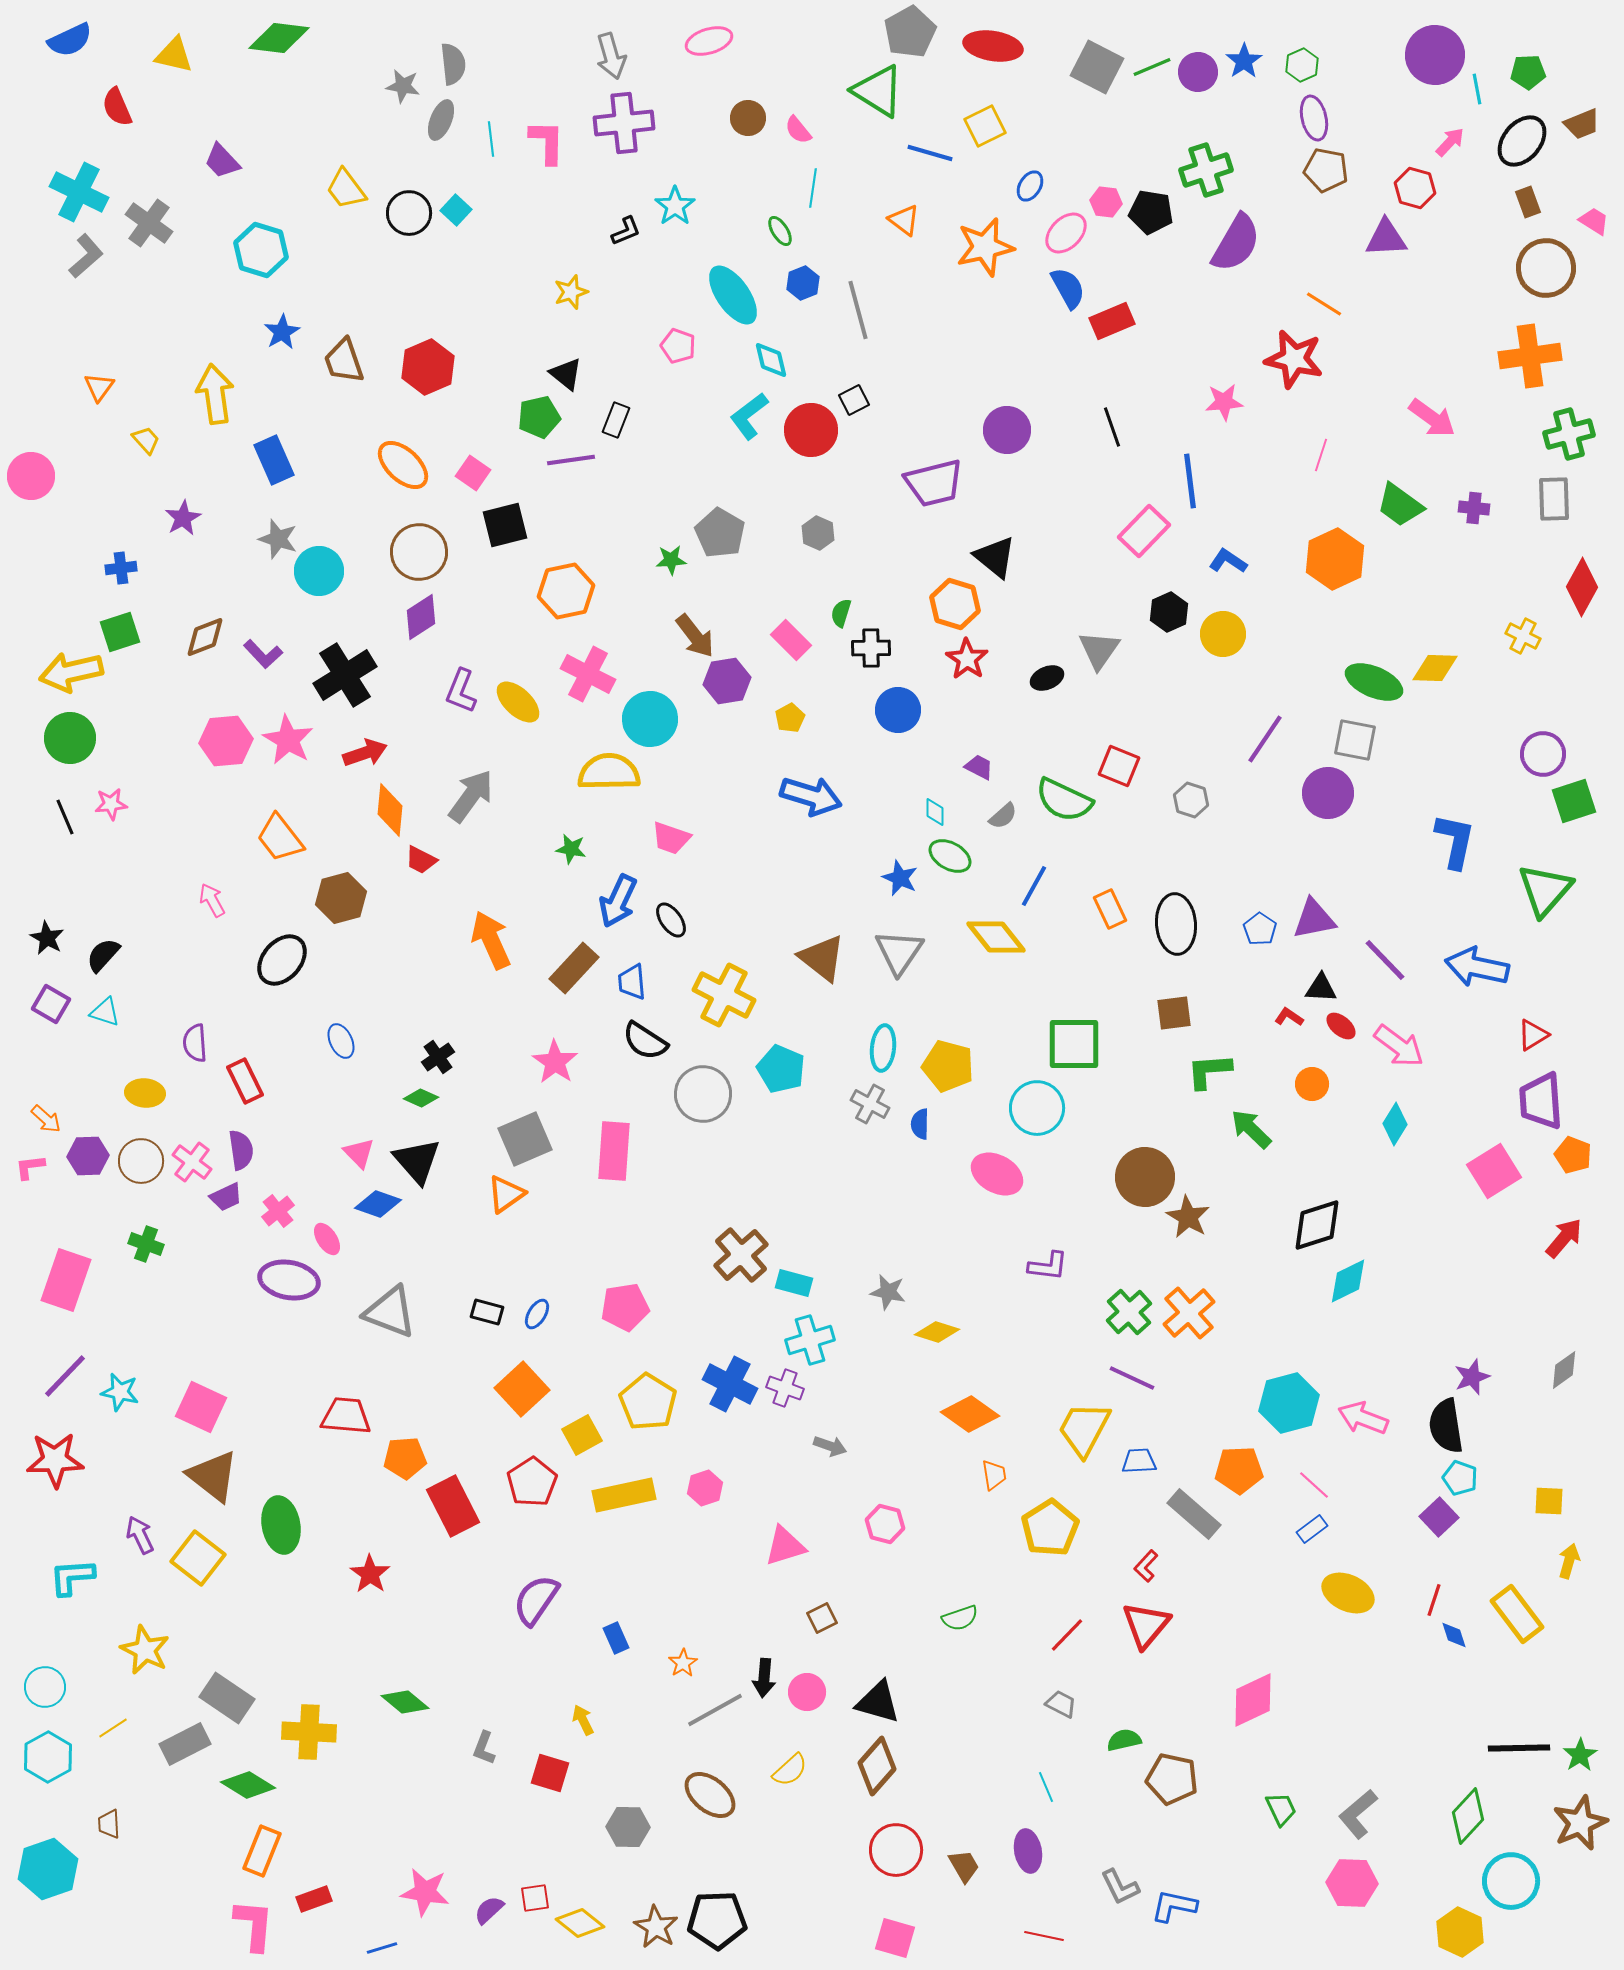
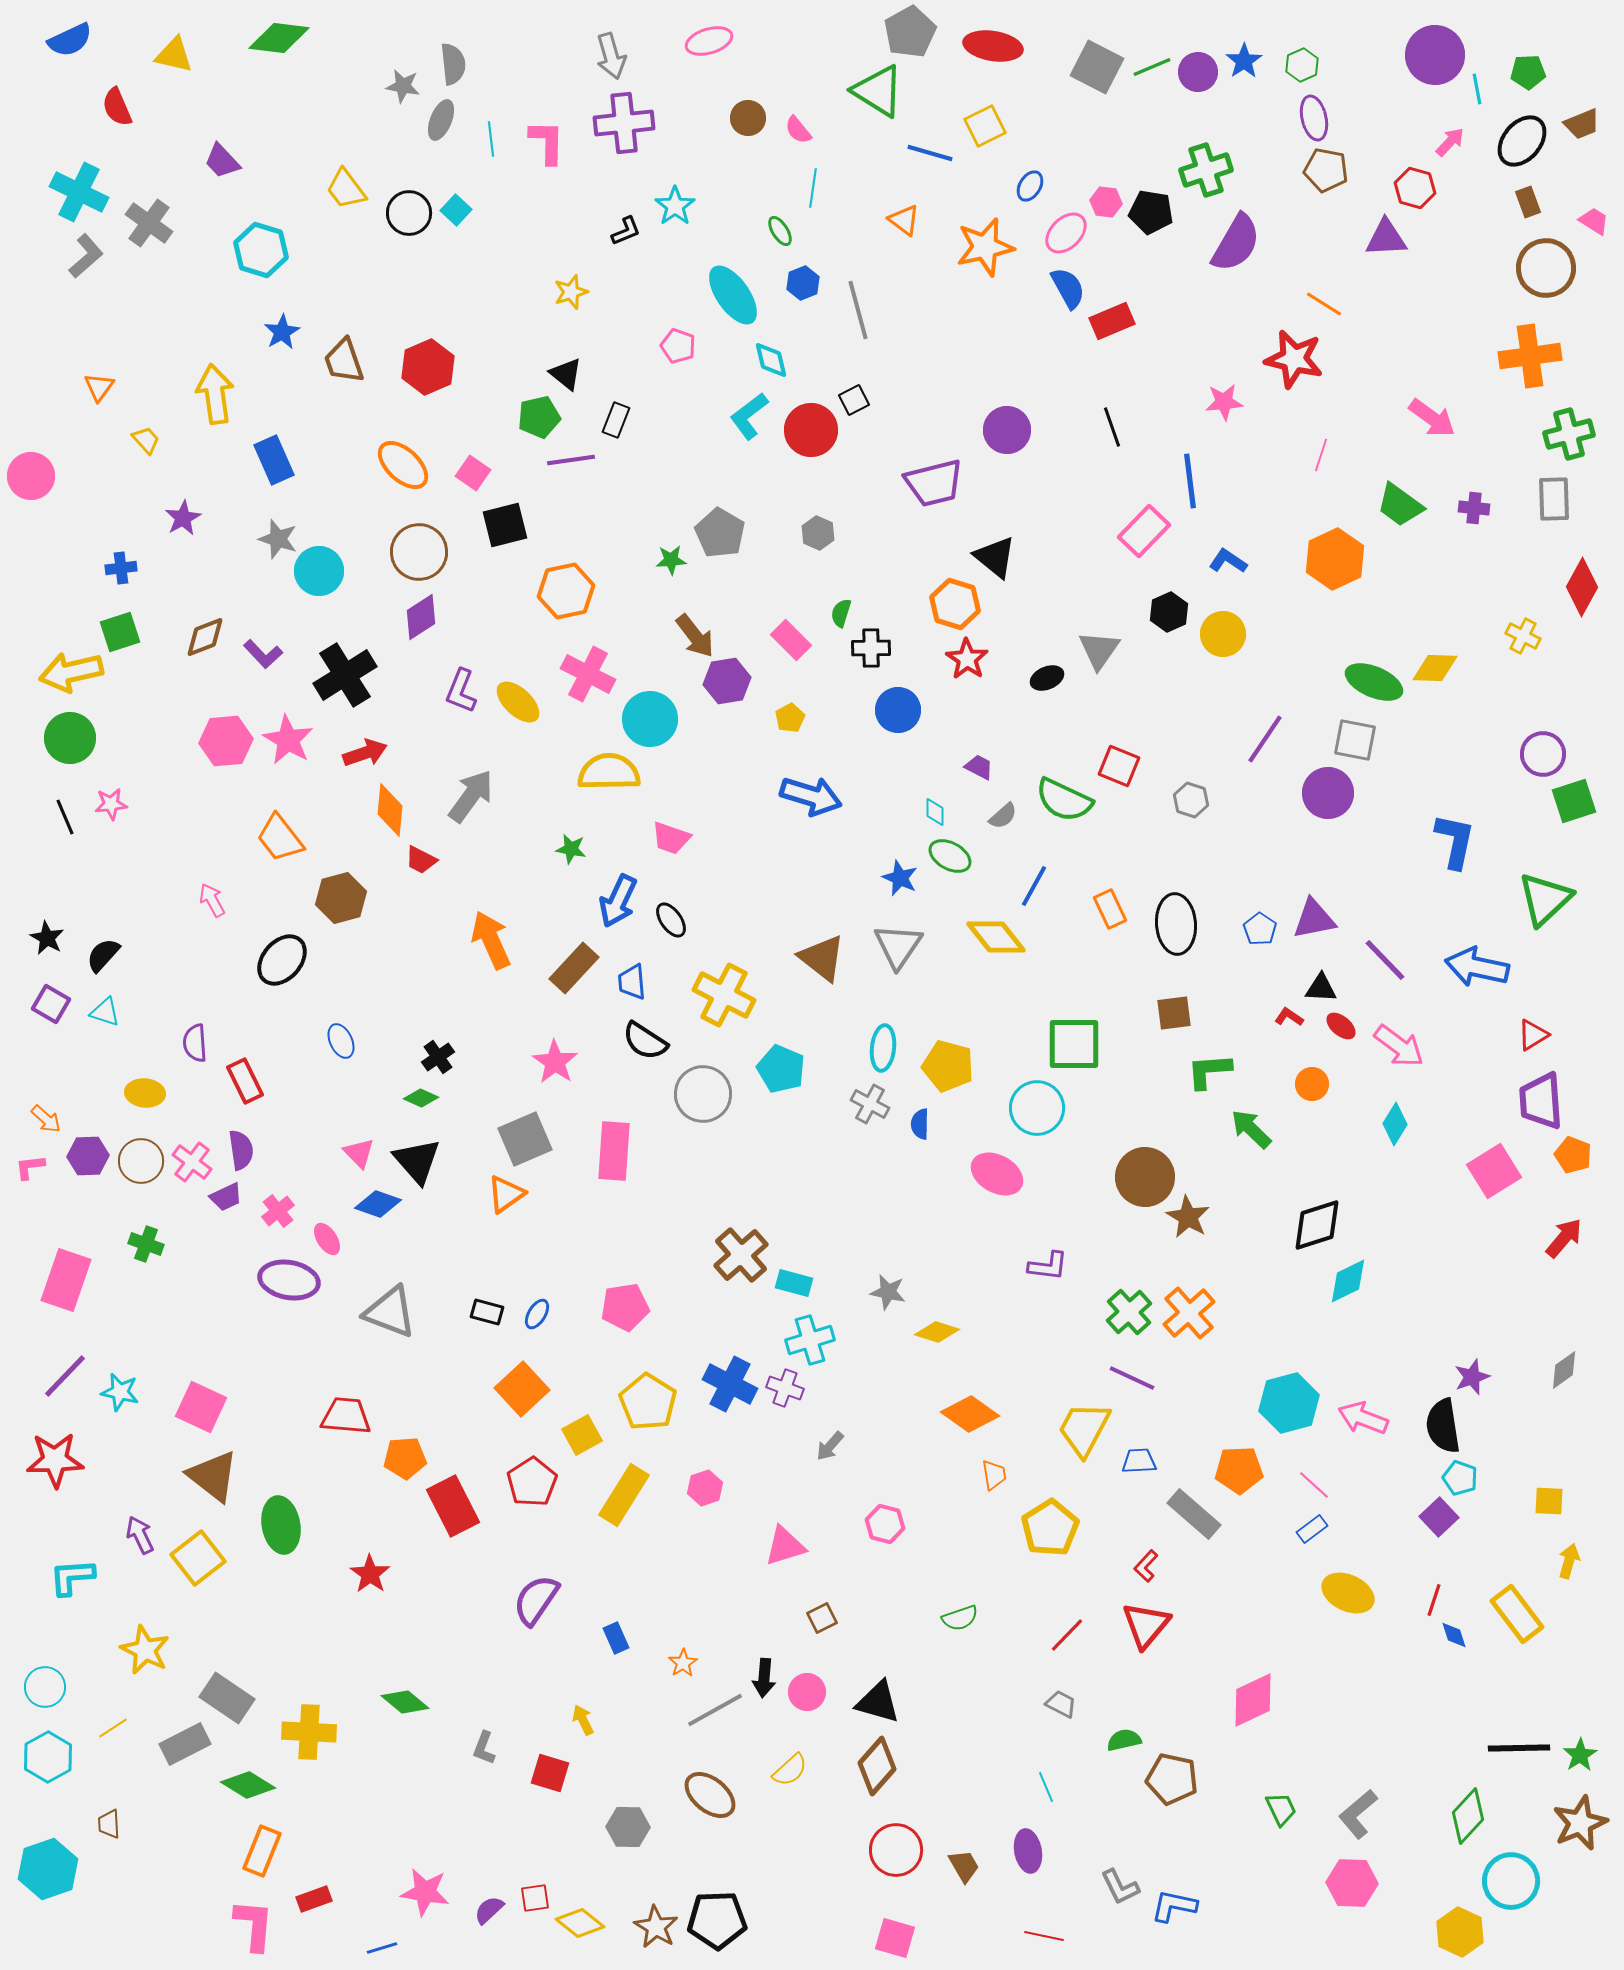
green triangle at (1545, 890): moved 9 px down; rotated 6 degrees clockwise
gray triangle at (899, 952): moved 1 px left, 6 px up
black semicircle at (1446, 1426): moved 3 px left
gray arrow at (830, 1446): rotated 112 degrees clockwise
yellow rectangle at (624, 1495): rotated 46 degrees counterclockwise
yellow square at (198, 1558): rotated 14 degrees clockwise
